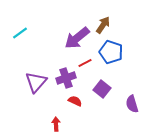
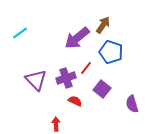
red line: moved 1 px right, 5 px down; rotated 24 degrees counterclockwise
purple triangle: moved 2 px up; rotated 25 degrees counterclockwise
